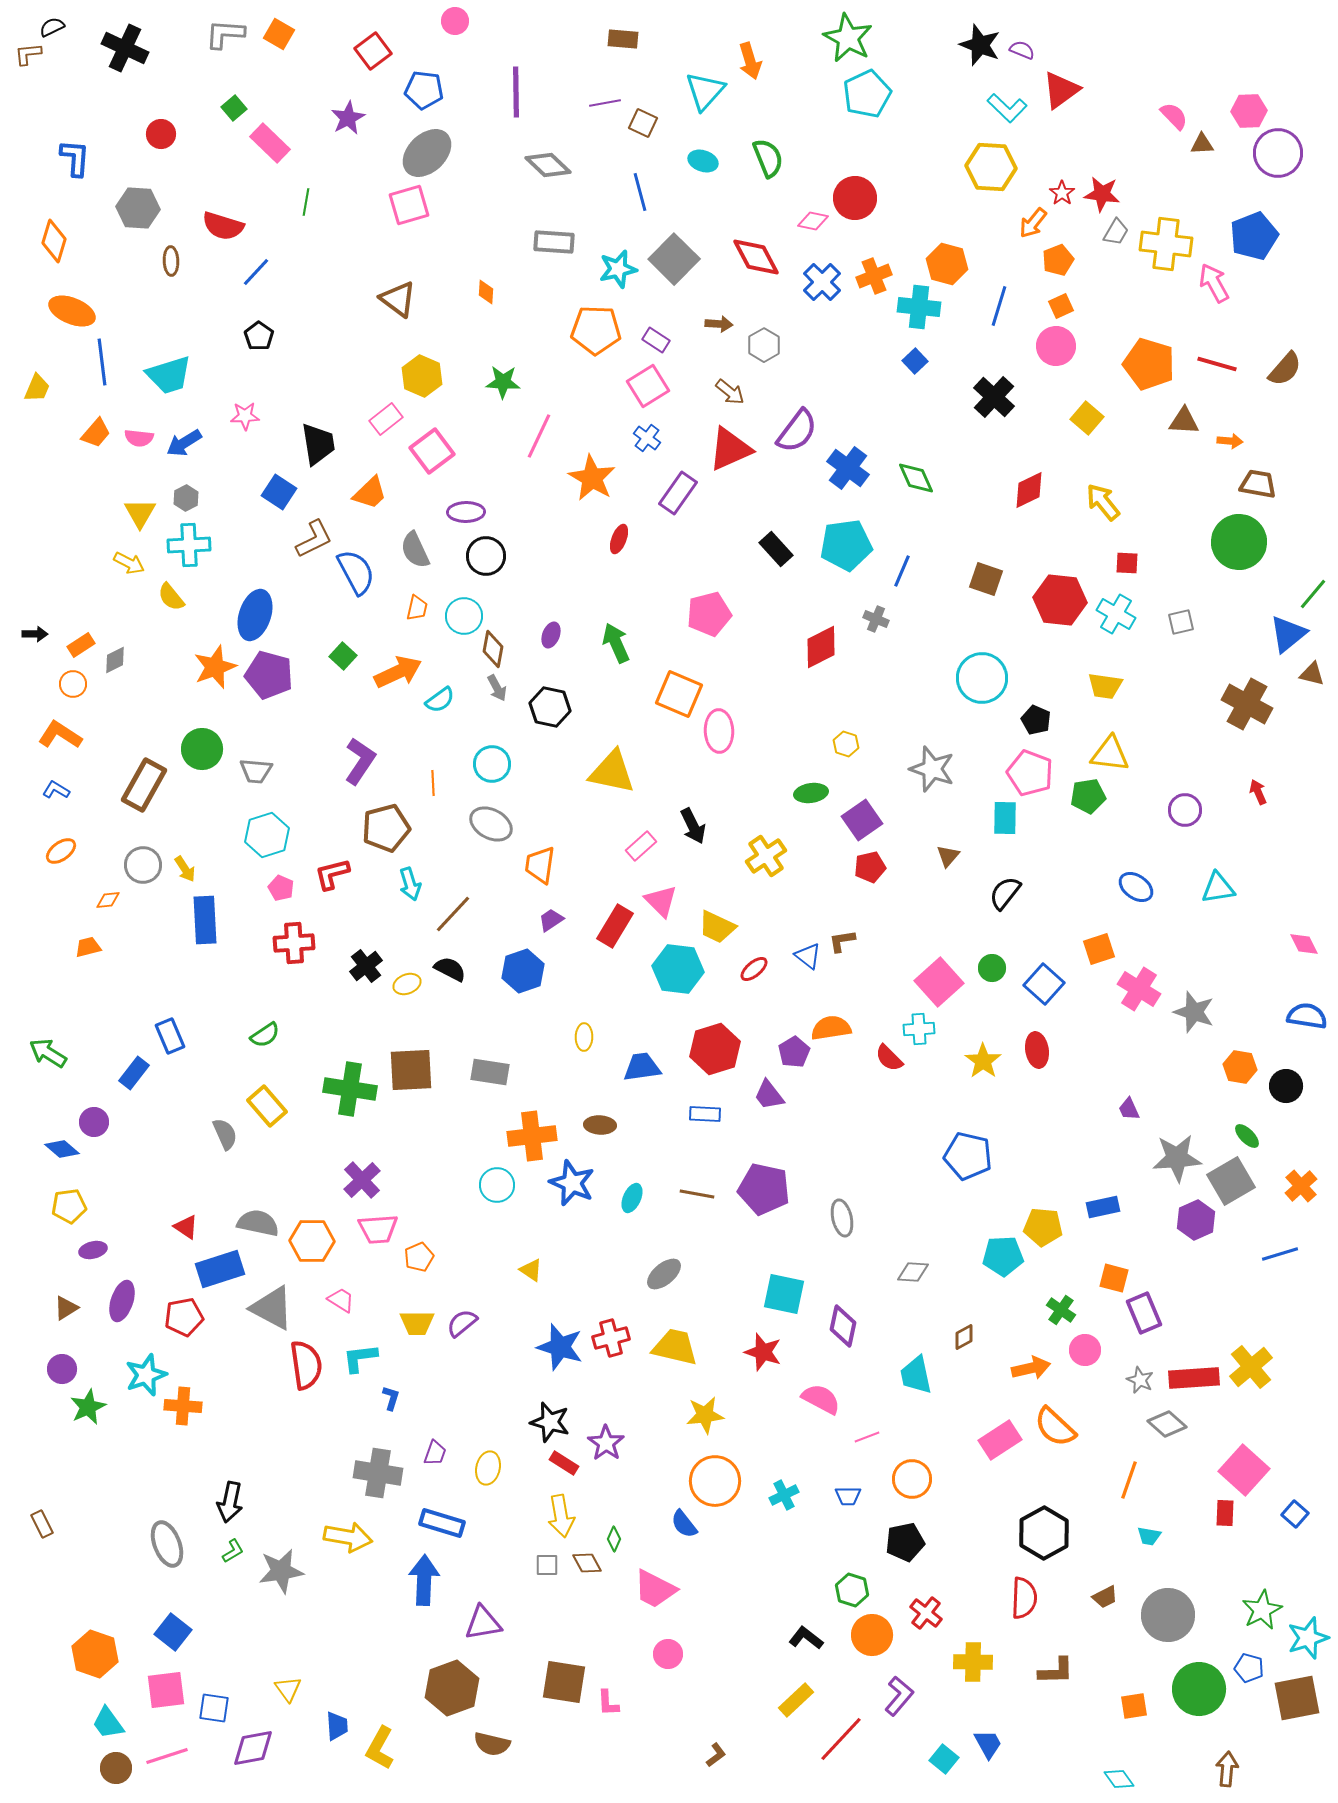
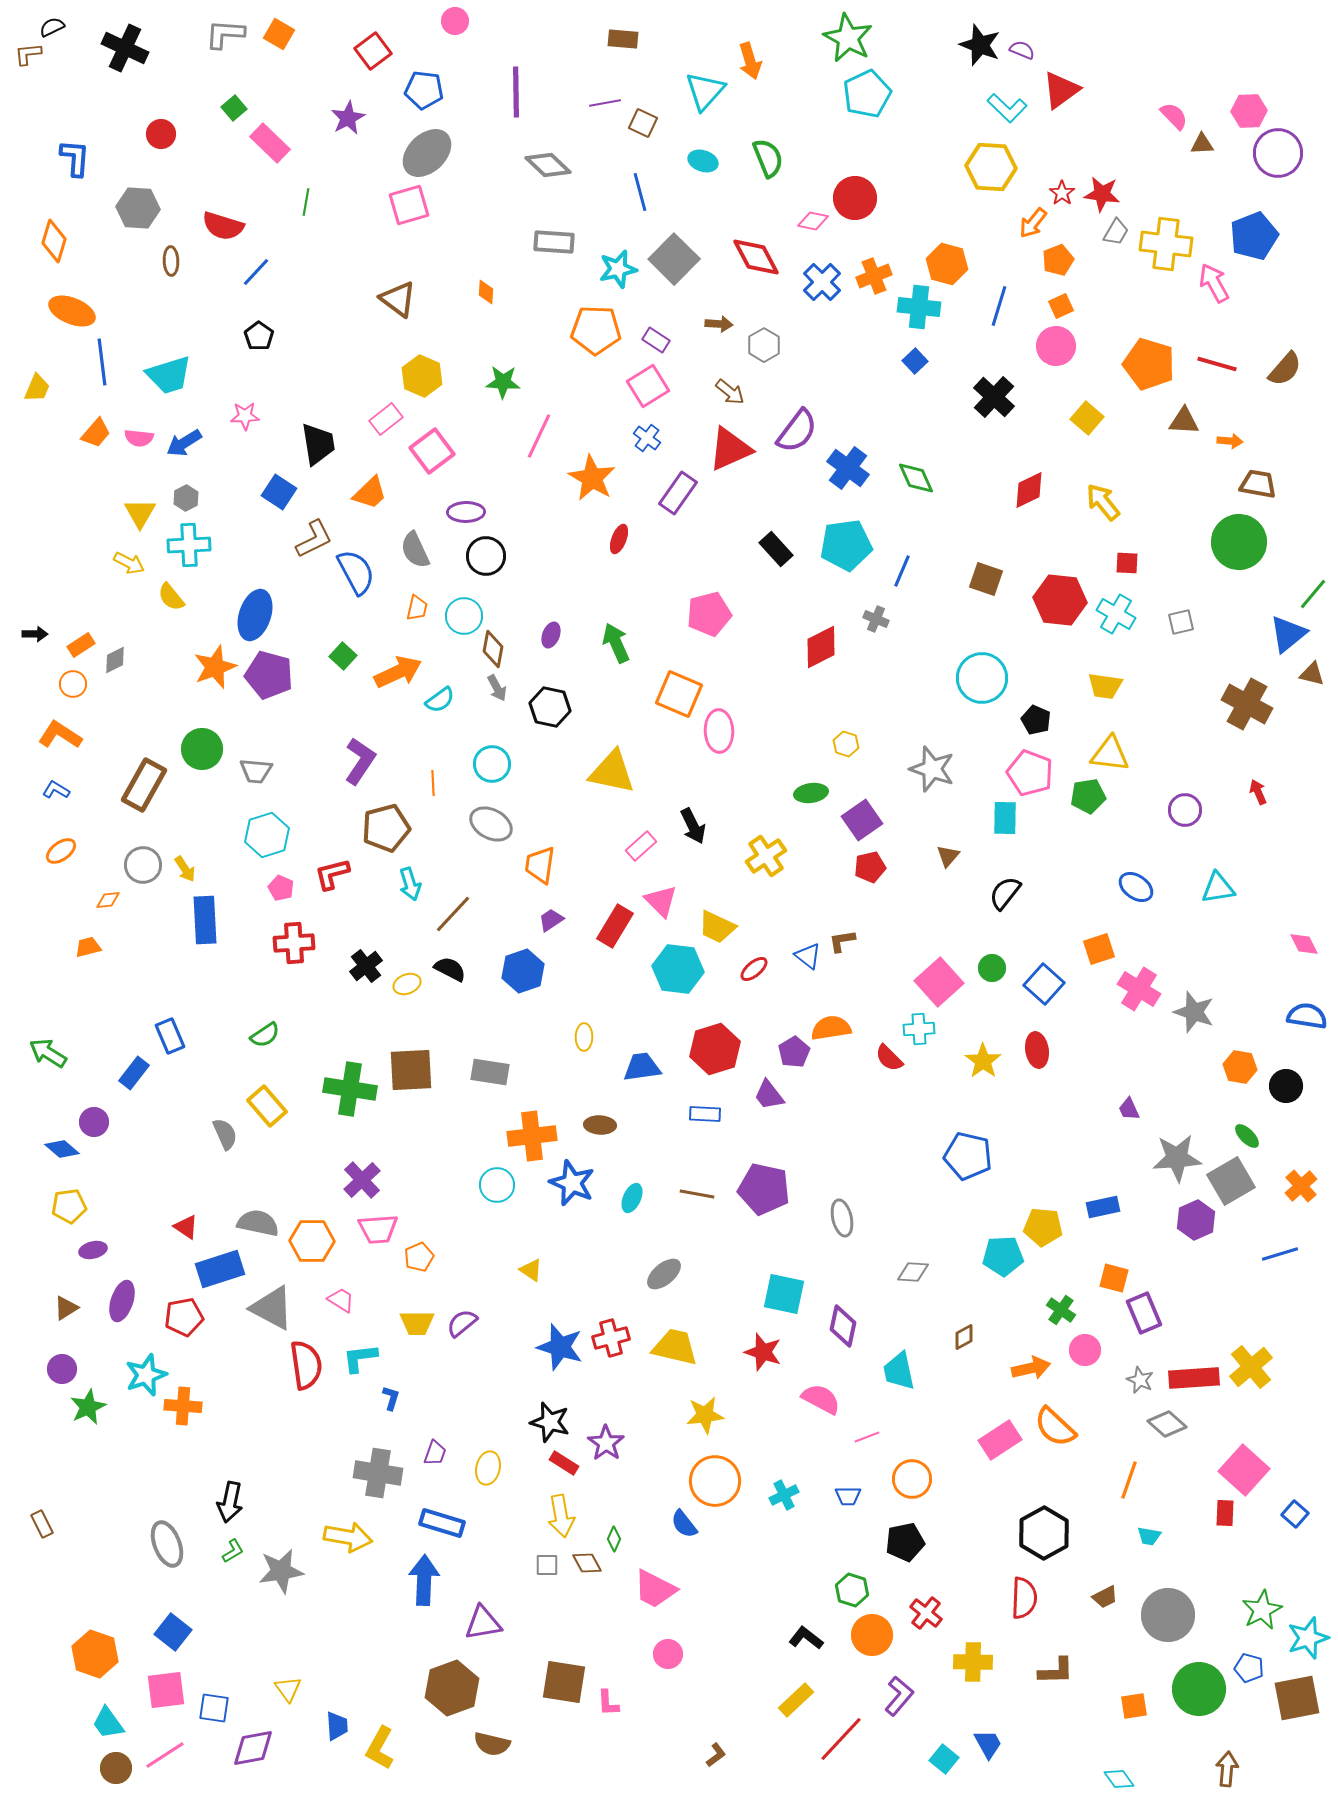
cyan trapezoid at (916, 1375): moved 17 px left, 4 px up
pink line at (167, 1756): moved 2 px left, 1 px up; rotated 15 degrees counterclockwise
